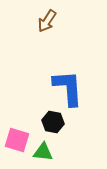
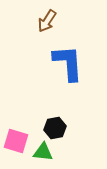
blue L-shape: moved 25 px up
black hexagon: moved 2 px right, 6 px down; rotated 20 degrees counterclockwise
pink square: moved 1 px left, 1 px down
